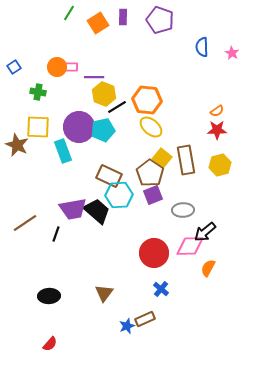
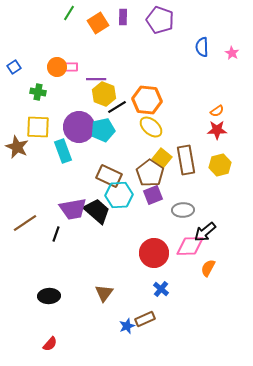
purple line at (94, 77): moved 2 px right, 2 px down
brown star at (17, 145): moved 2 px down
